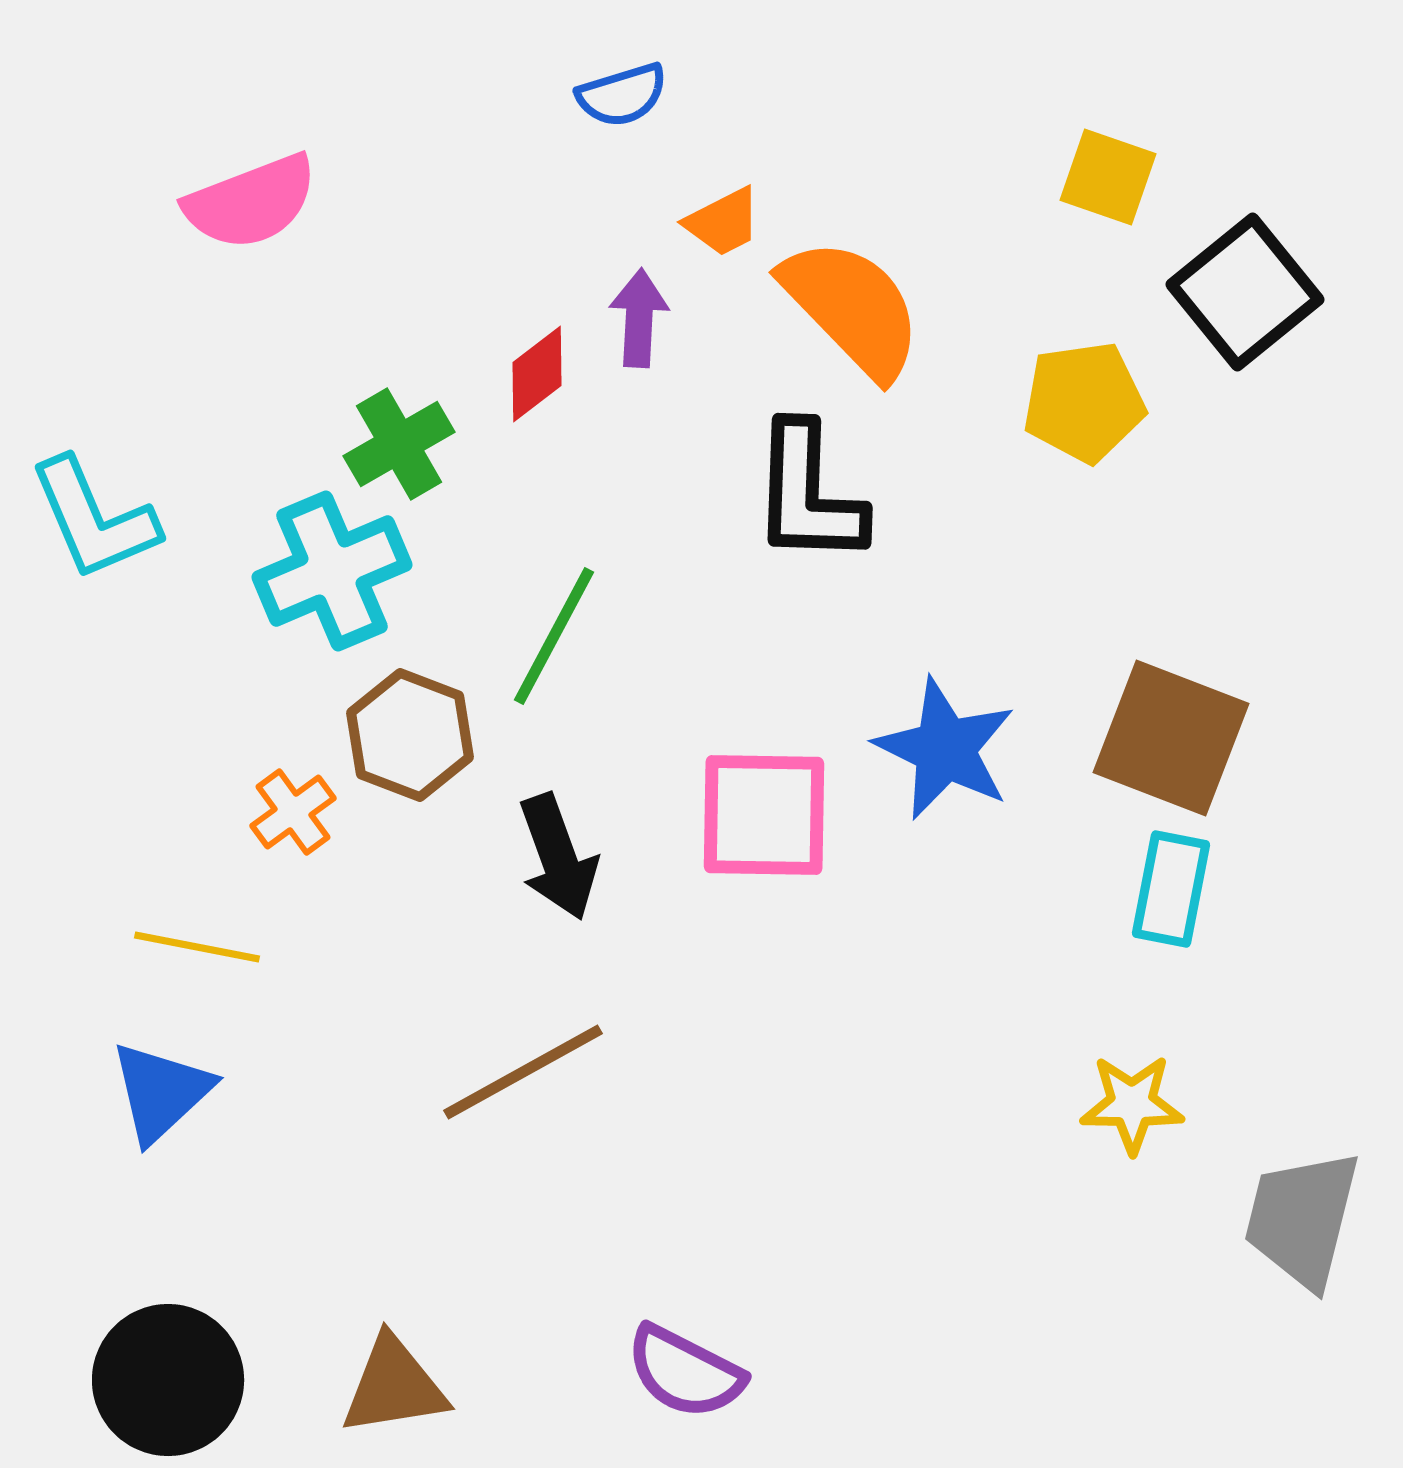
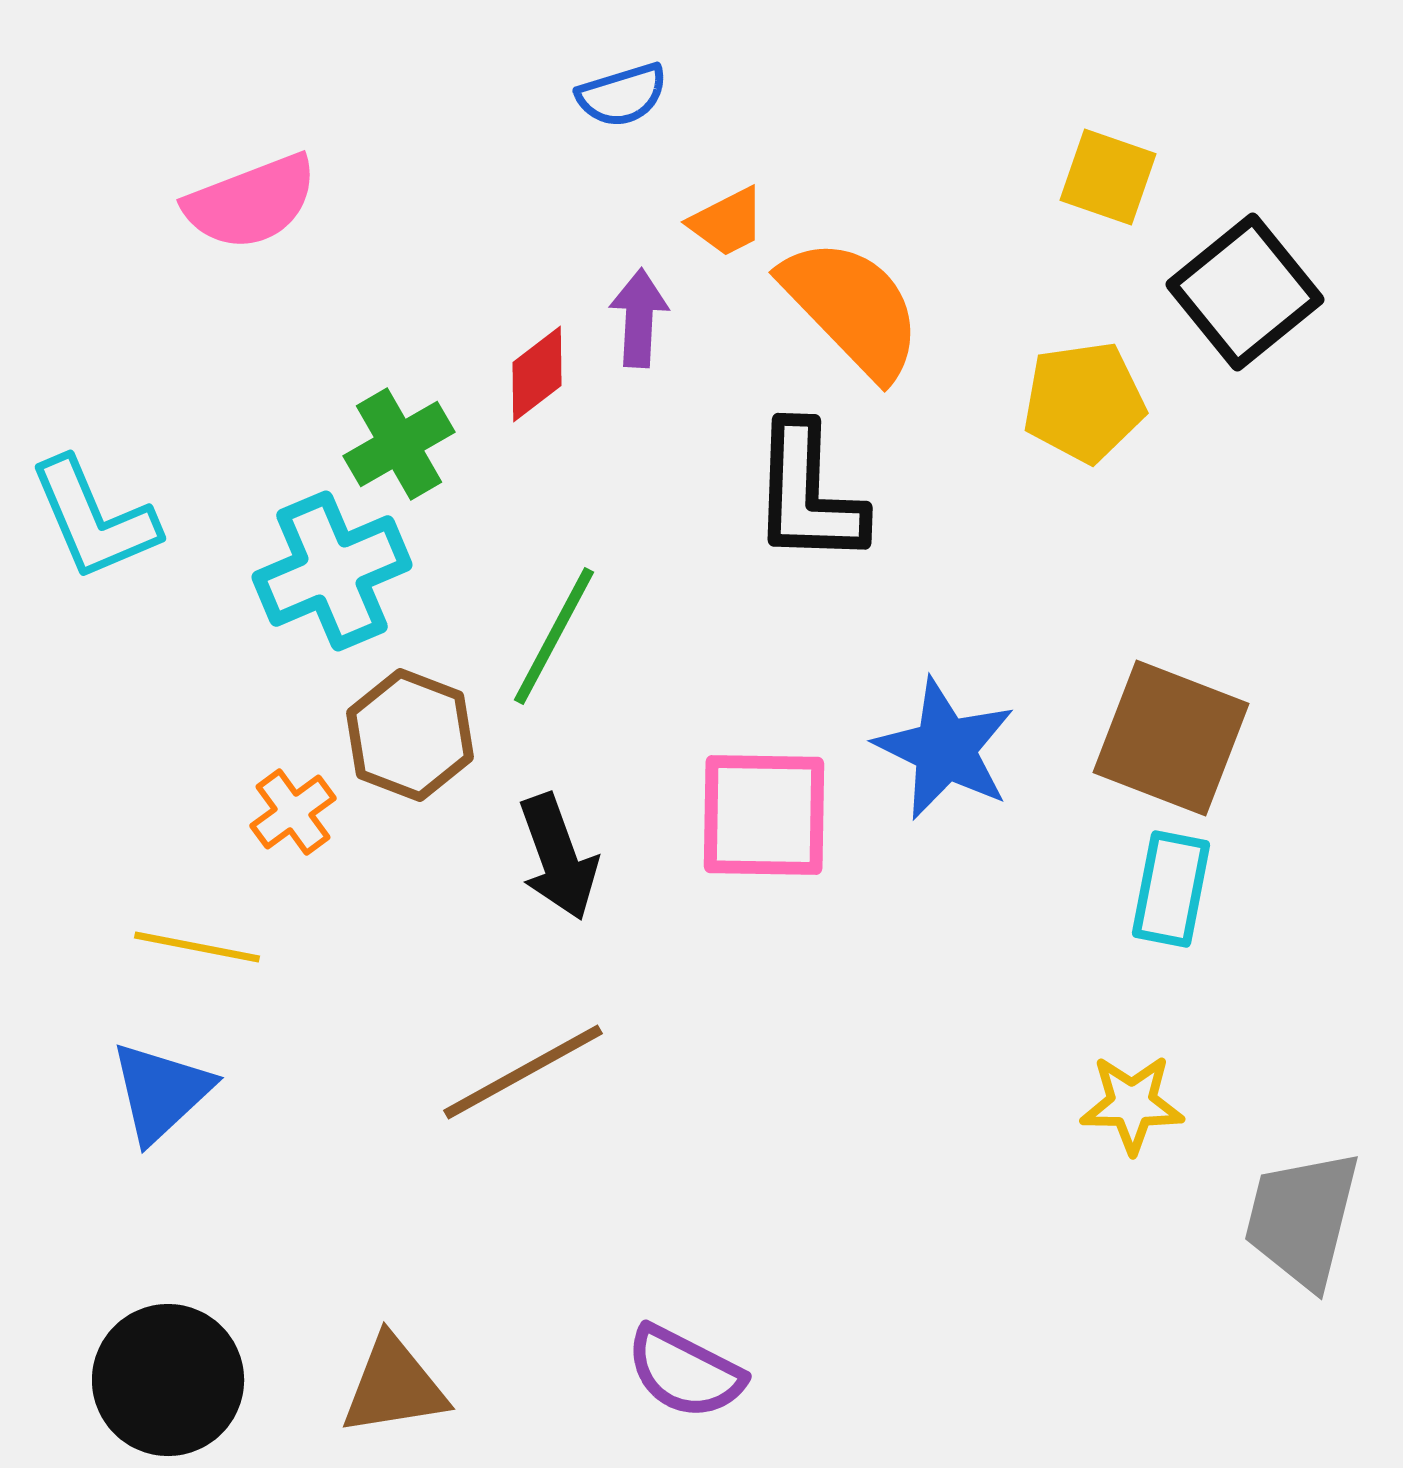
orange trapezoid: moved 4 px right
